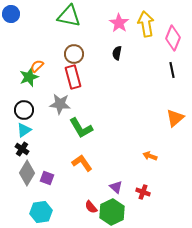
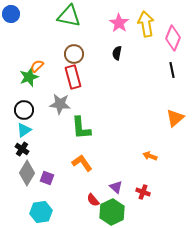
green L-shape: rotated 25 degrees clockwise
red semicircle: moved 2 px right, 7 px up
